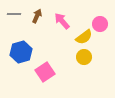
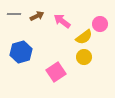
brown arrow: rotated 40 degrees clockwise
pink arrow: rotated 12 degrees counterclockwise
pink square: moved 11 px right
